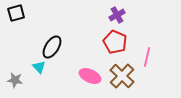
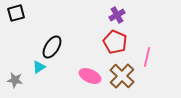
cyan triangle: rotated 40 degrees clockwise
